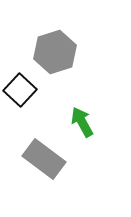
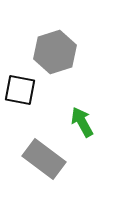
black square: rotated 32 degrees counterclockwise
